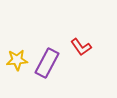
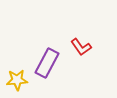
yellow star: moved 20 px down
